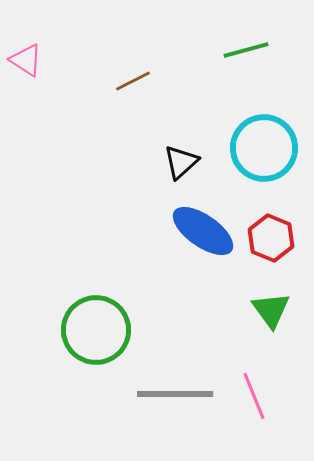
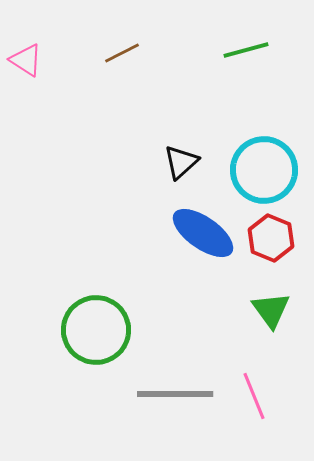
brown line: moved 11 px left, 28 px up
cyan circle: moved 22 px down
blue ellipse: moved 2 px down
